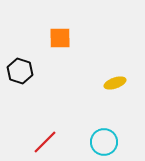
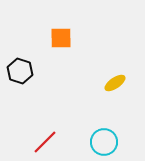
orange square: moved 1 px right
yellow ellipse: rotated 15 degrees counterclockwise
